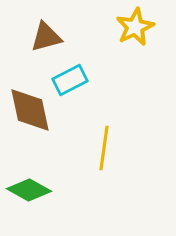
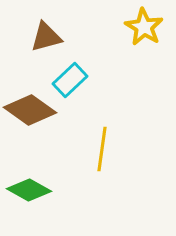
yellow star: moved 9 px right; rotated 15 degrees counterclockwise
cyan rectangle: rotated 16 degrees counterclockwise
brown diamond: rotated 42 degrees counterclockwise
yellow line: moved 2 px left, 1 px down
